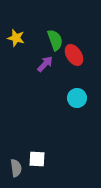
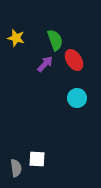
red ellipse: moved 5 px down
